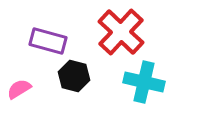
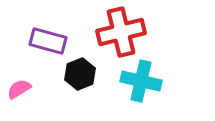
red cross: rotated 33 degrees clockwise
black hexagon: moved 6 px right, 2 px up; rotated 24 degrees clockwise
cyan cross: moved 3 px left, 1 px up
